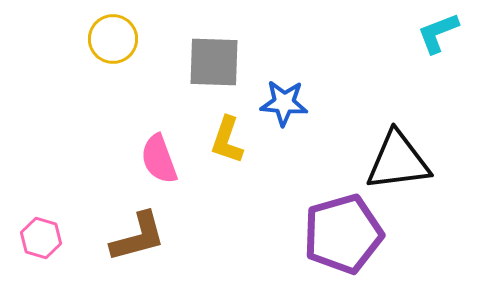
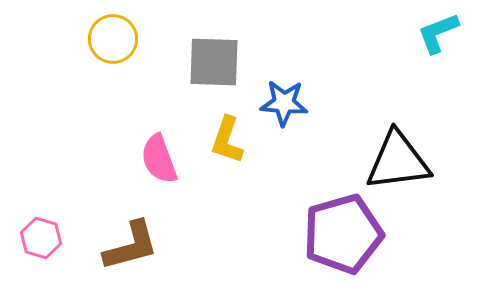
brown L-shape: moved 7 px left, 9 px down
